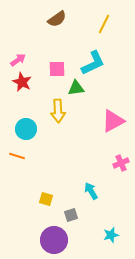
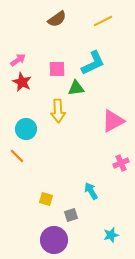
yellow line: moved 1 px left, 3 px up; rotated 36 degrees clockwise
orange line: rotated 28 degrees clockwise
